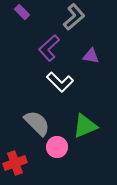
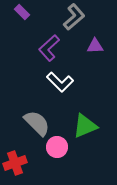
purple triangle: moved 4 px right, 10 px up; rotated 12 degrees counterclockwise
